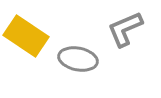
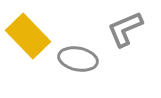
yellow rectangle: moved 2 px right; rotated 12 degrees clockwise
